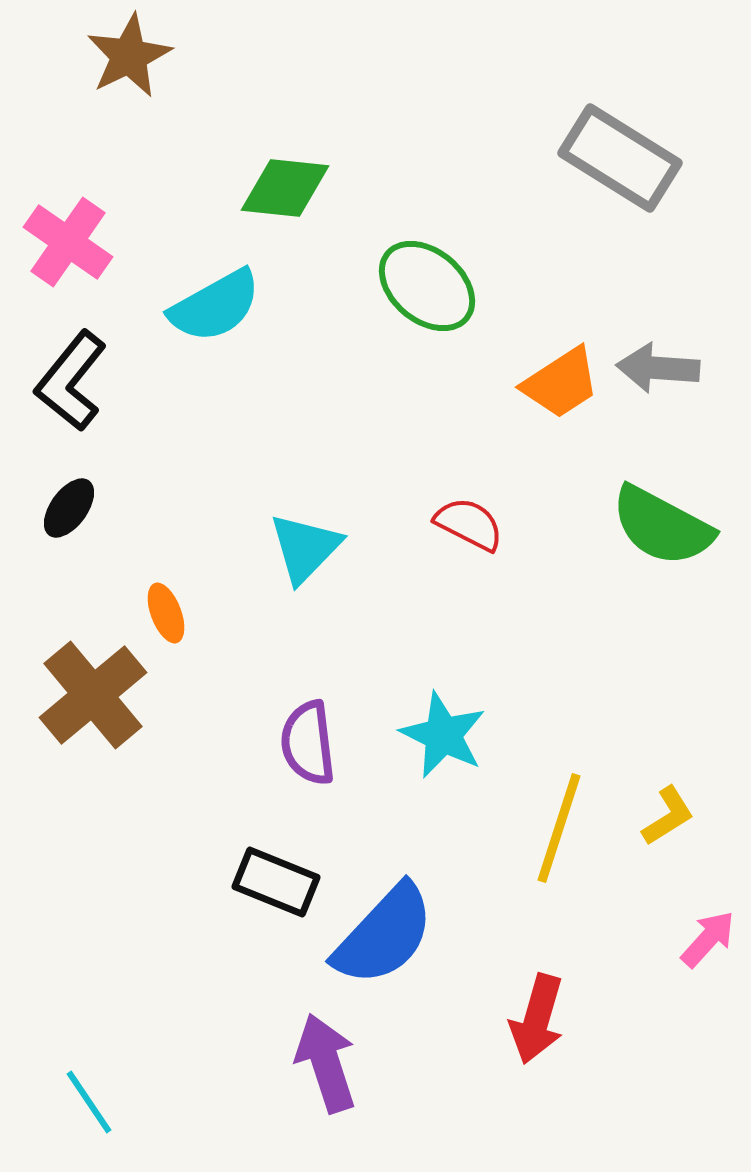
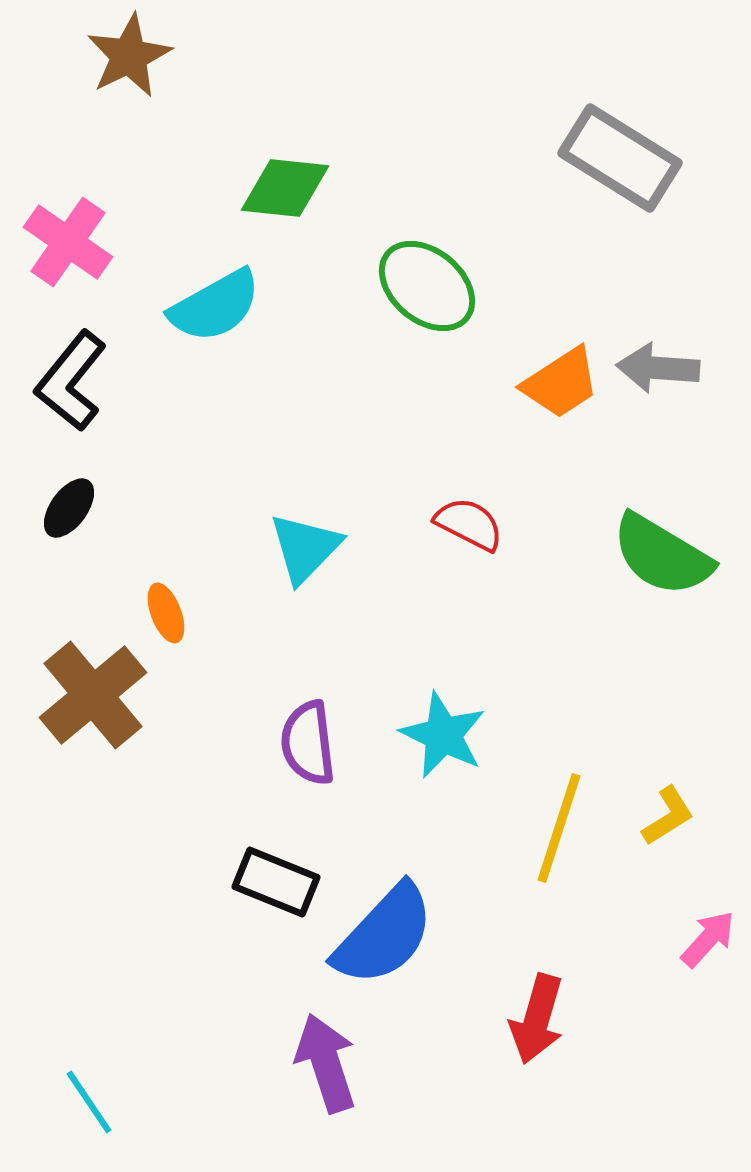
green semicircle: moved 29 px down; rotated 3 degrees clockwise
